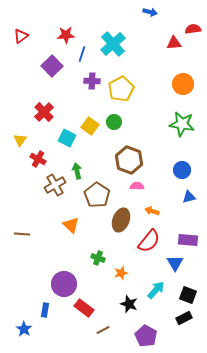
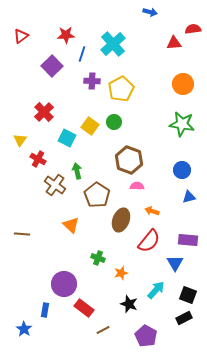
brown cross at (55, 185): rotated 25 degrees counterclockwise
